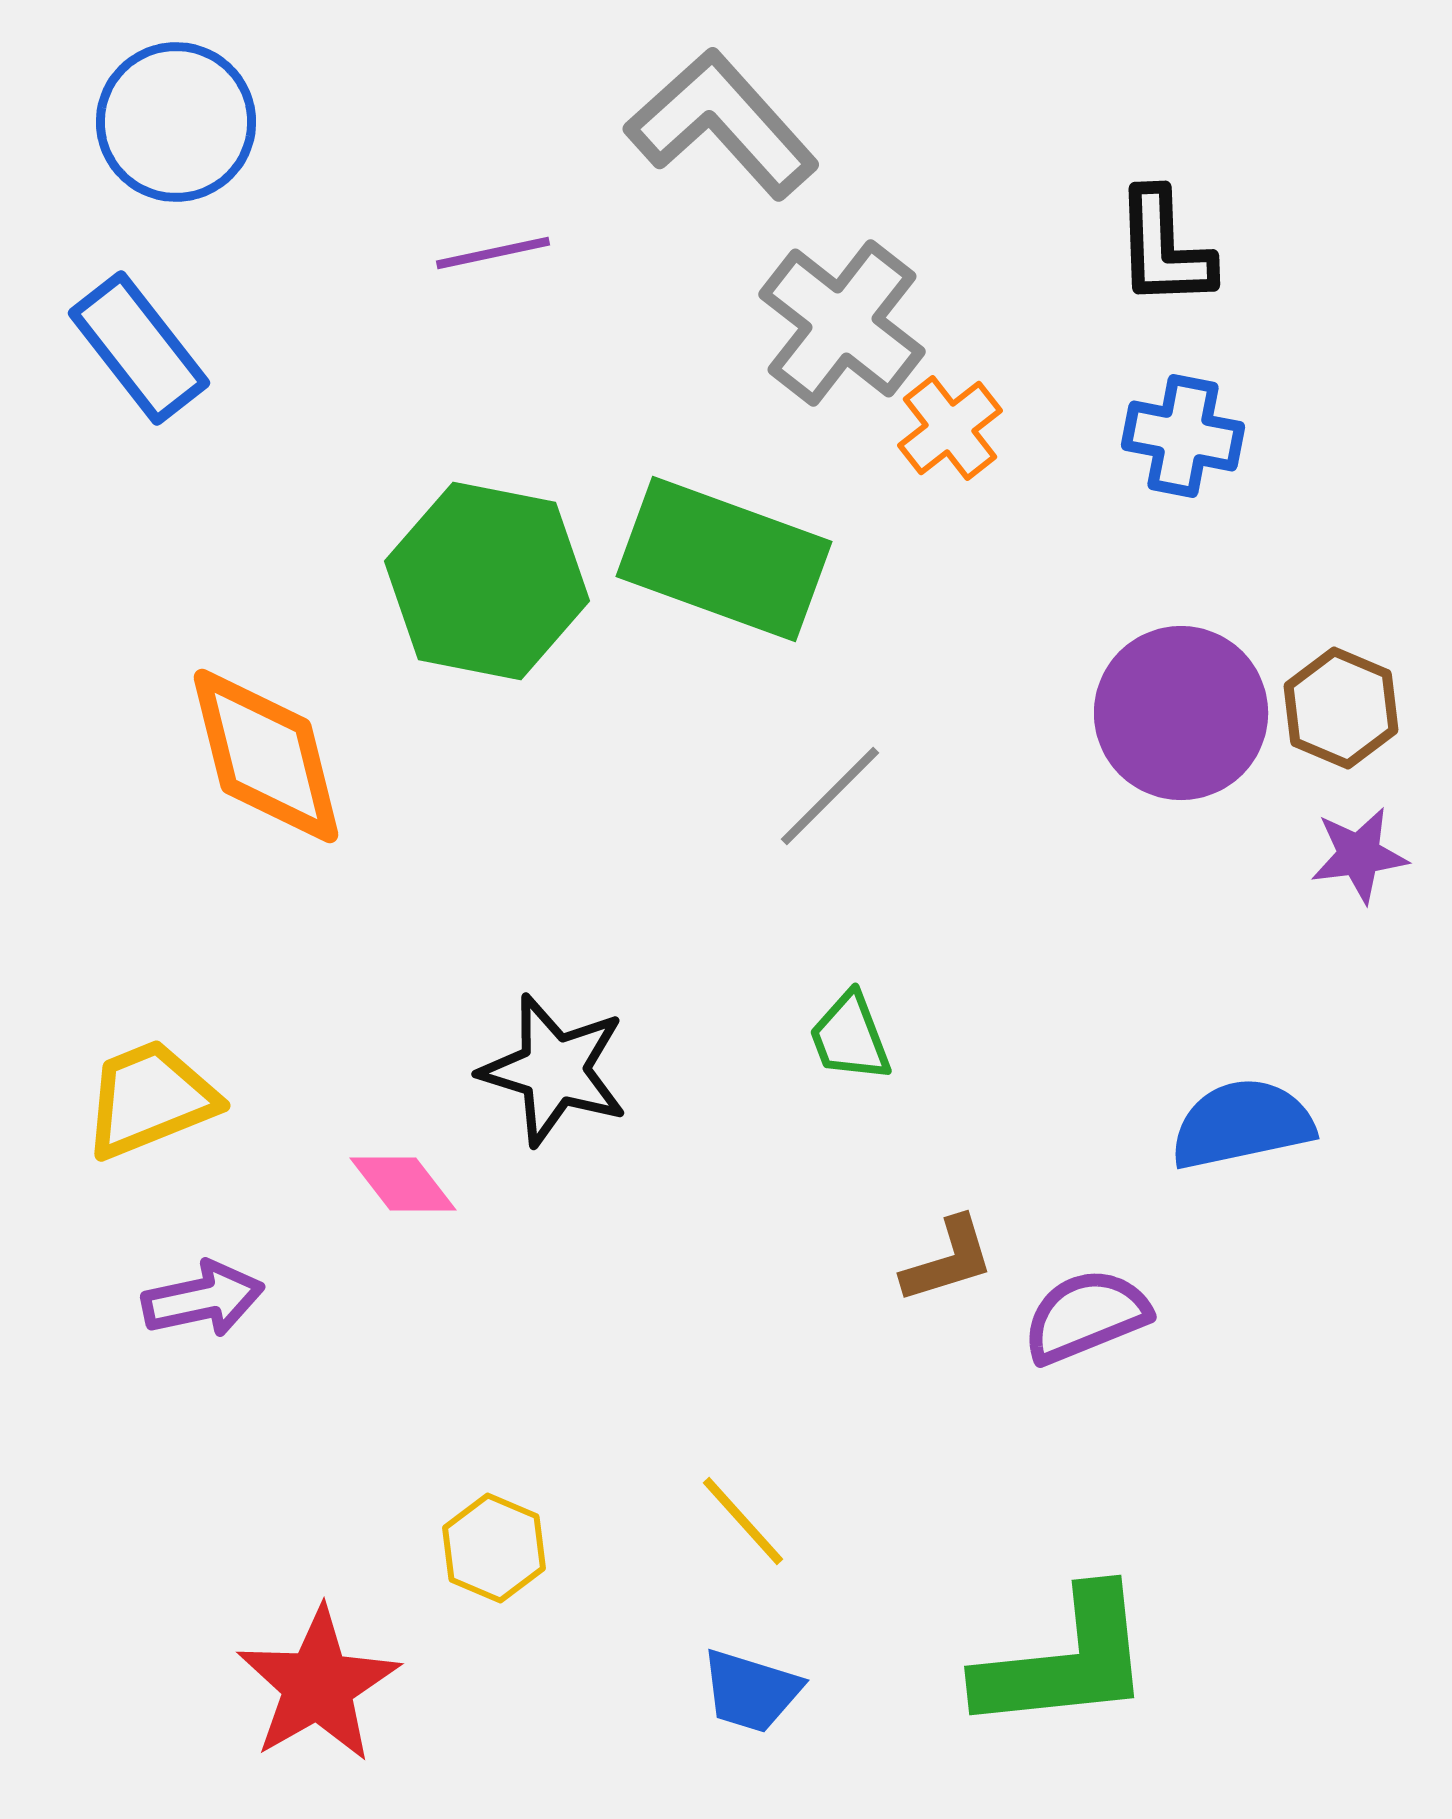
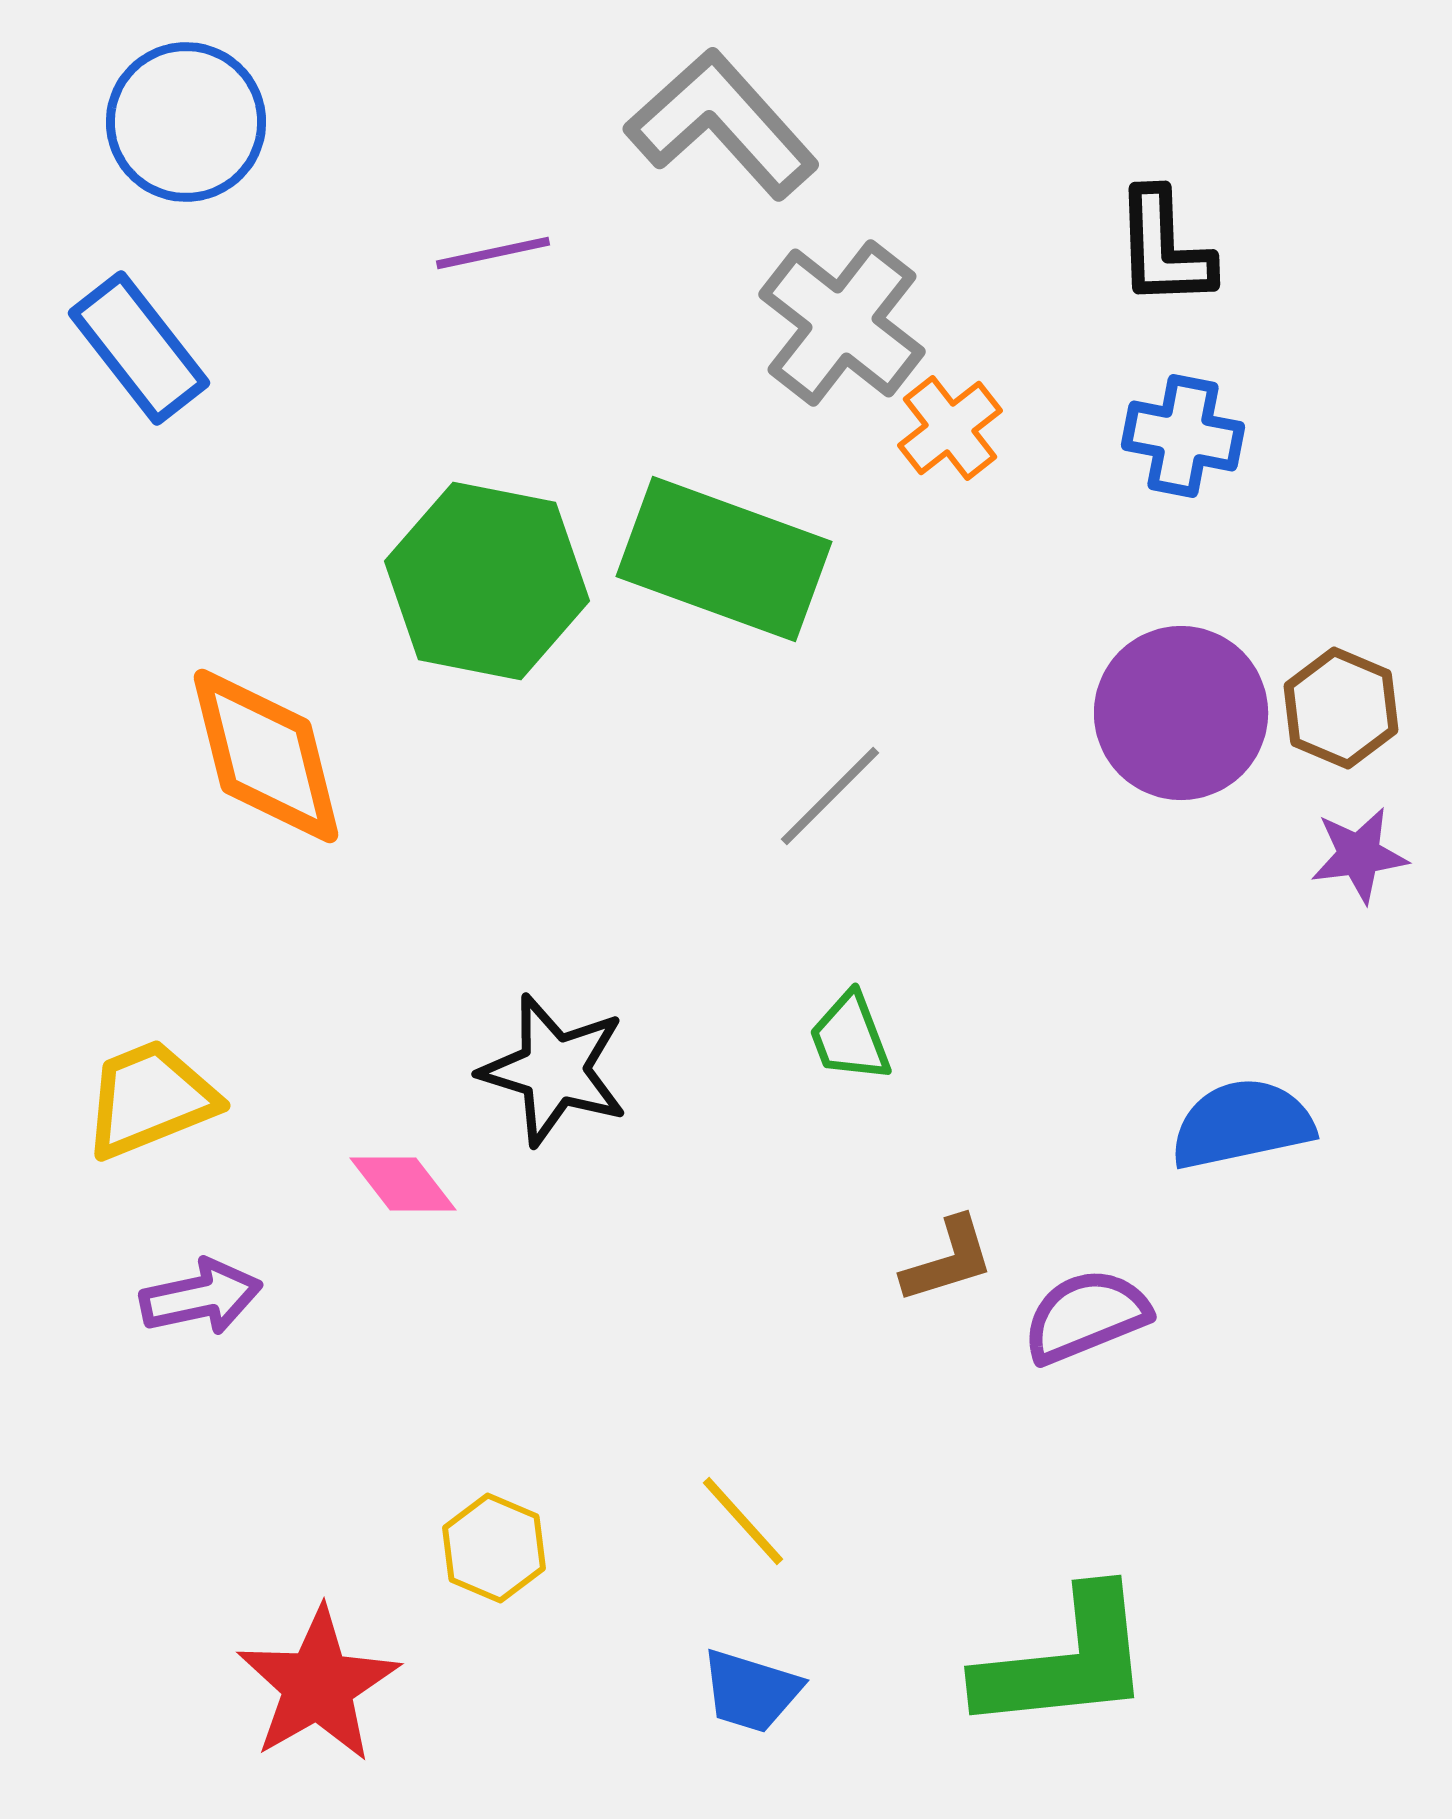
blue circle: moved 10 px right
purple arrow: moved 2 px left, 2 px up
